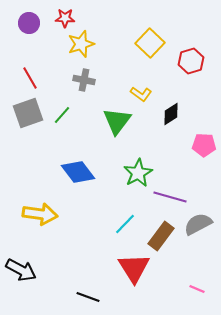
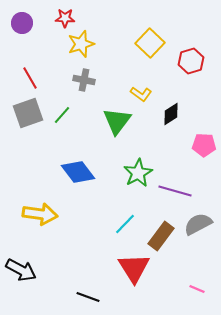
purple circle: moved 7 px left
purple line: moved 5 px right, 6 px up
